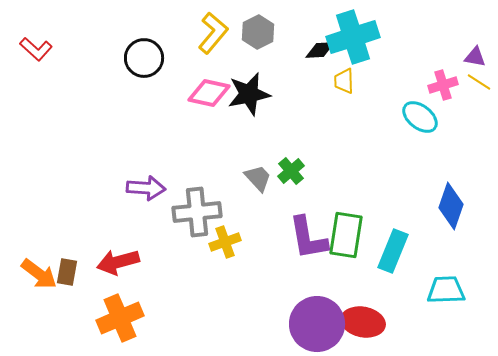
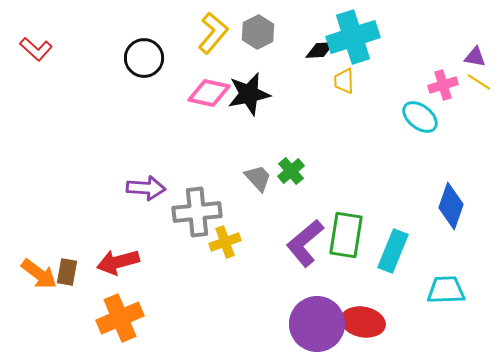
purple L-shape: moved 3 px left, 5 px down; rotated 60 degrees clockwise
